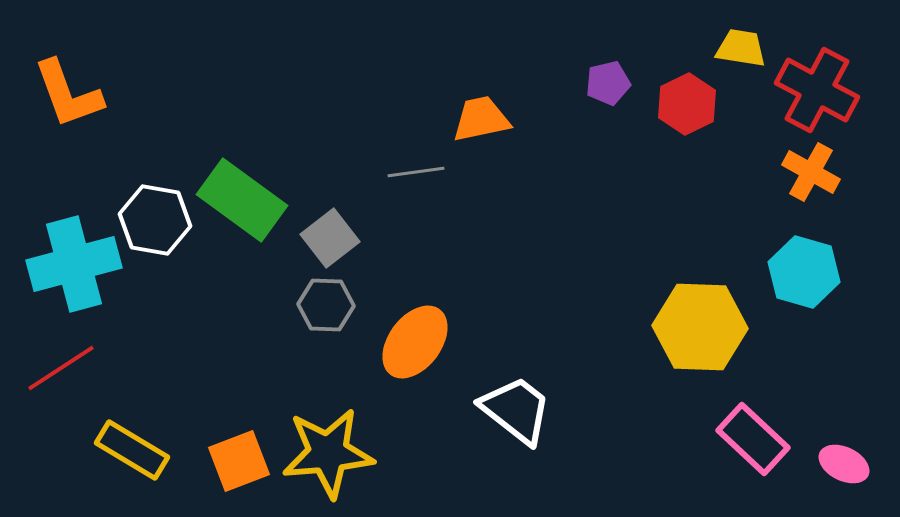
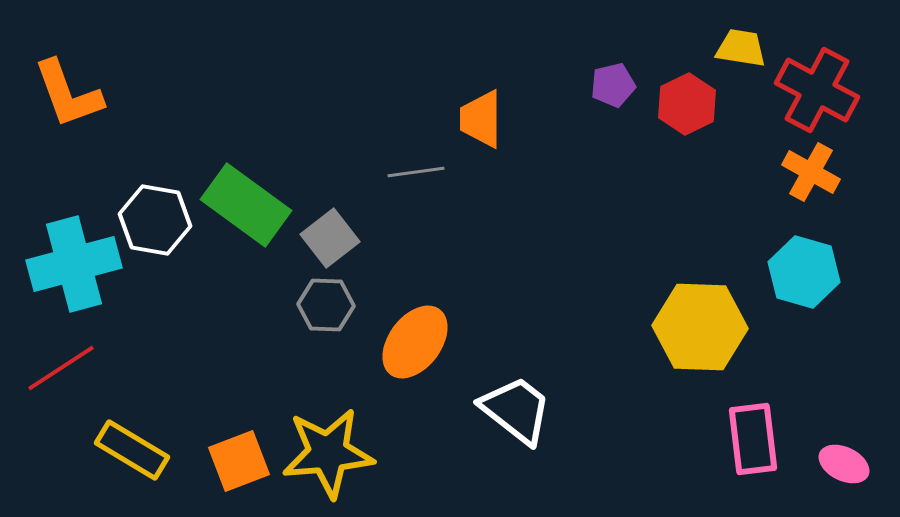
purple pentagon: moved 5 px right, 2 px down
orange trapezoid: rotated 78 degrees counterclockwise
green rectangle: moved 4 px right, 5 px down
pink rectangle: rotated 40 degrees clockwise
